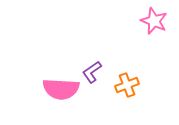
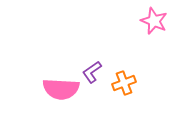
orange cross: moved 3 px left, 2 px up
